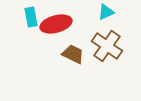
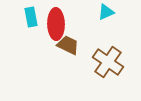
red ellipse: rotated 76 degrees counterclockwise
brown cross: moved 1 px right, 16 px down
brown trapezoid: moved 5 px left, 9 px up
